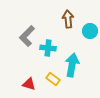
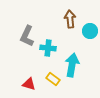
brown arrow: moved 2 px right
gray L-shape: rotated 20 degrees counterclockwise
